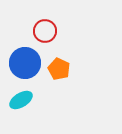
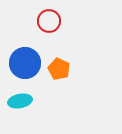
red circle: moved 4 px right, 10 px up
cyan ellipse: moved 1 px left, 1 px down; rotated 20 degrees clockwise
